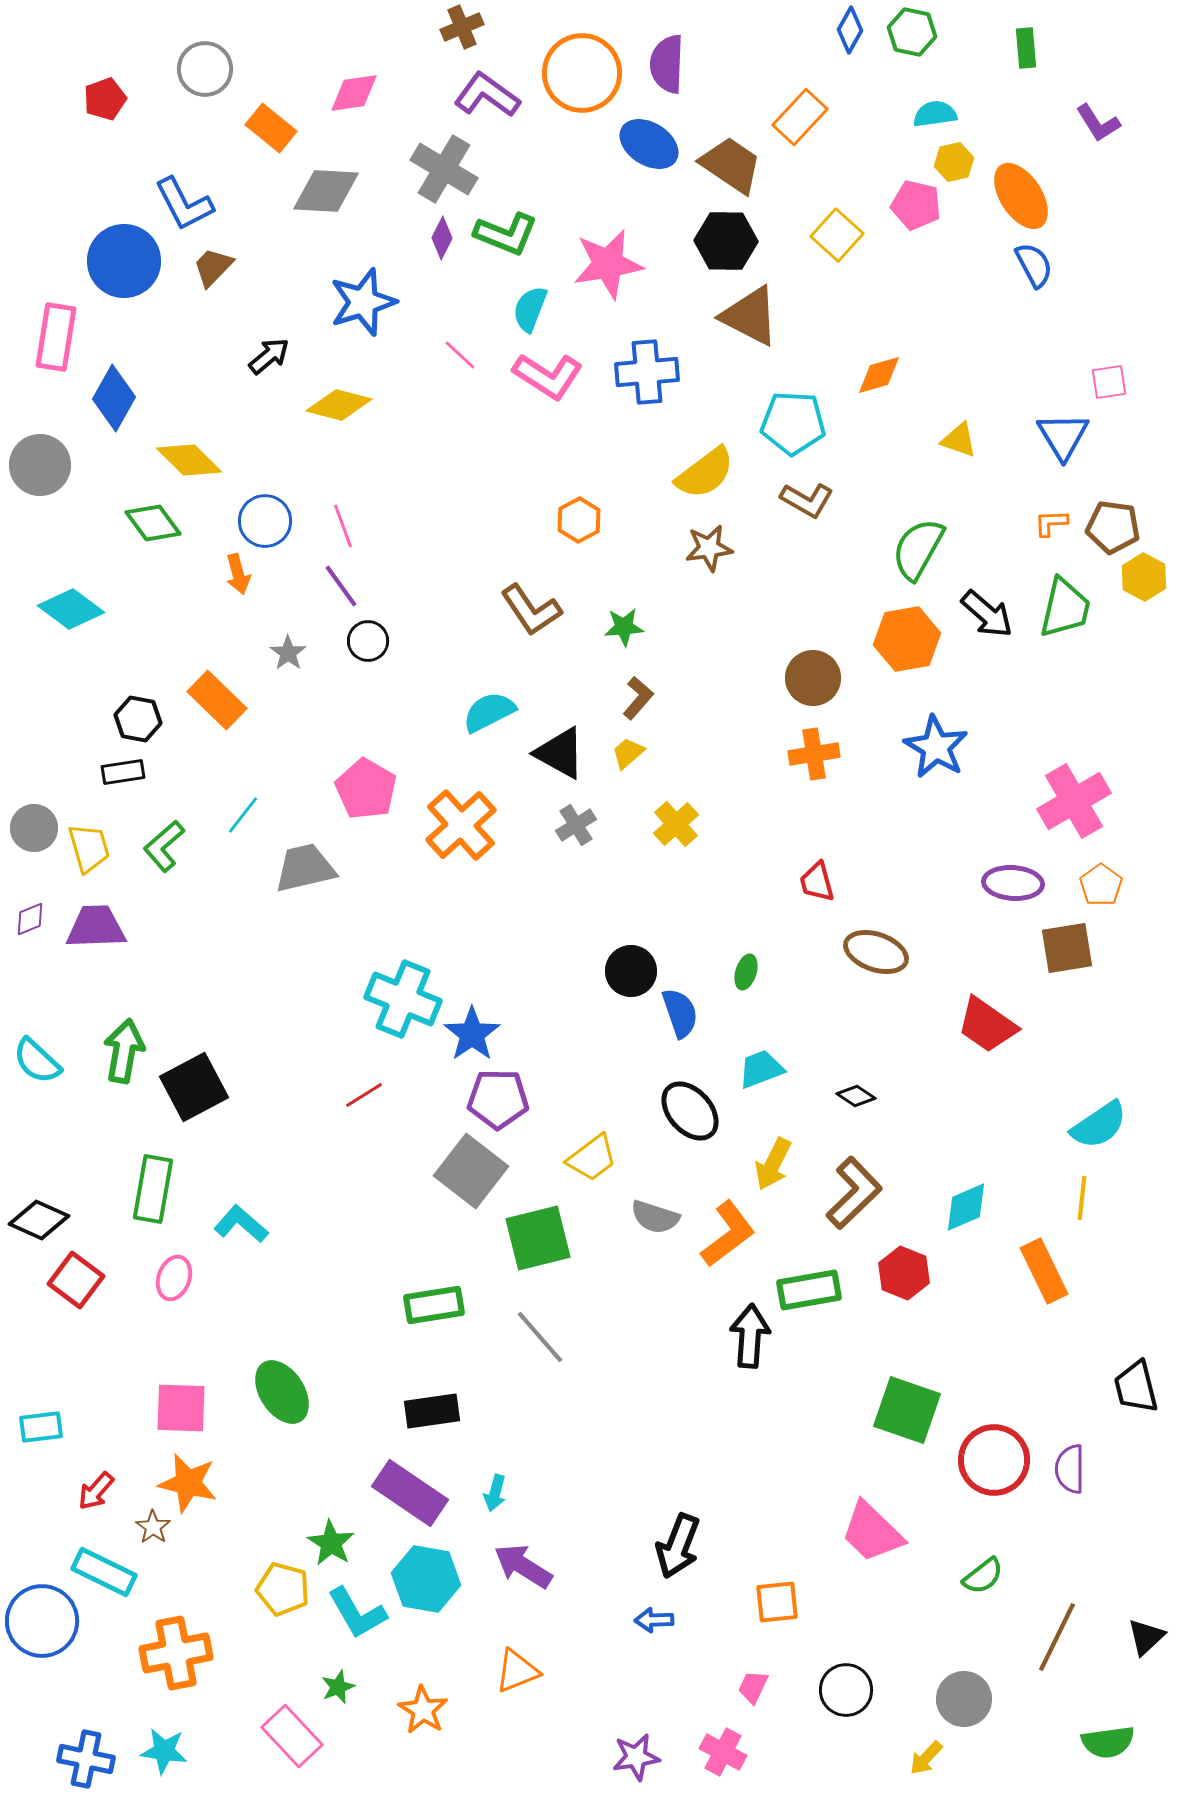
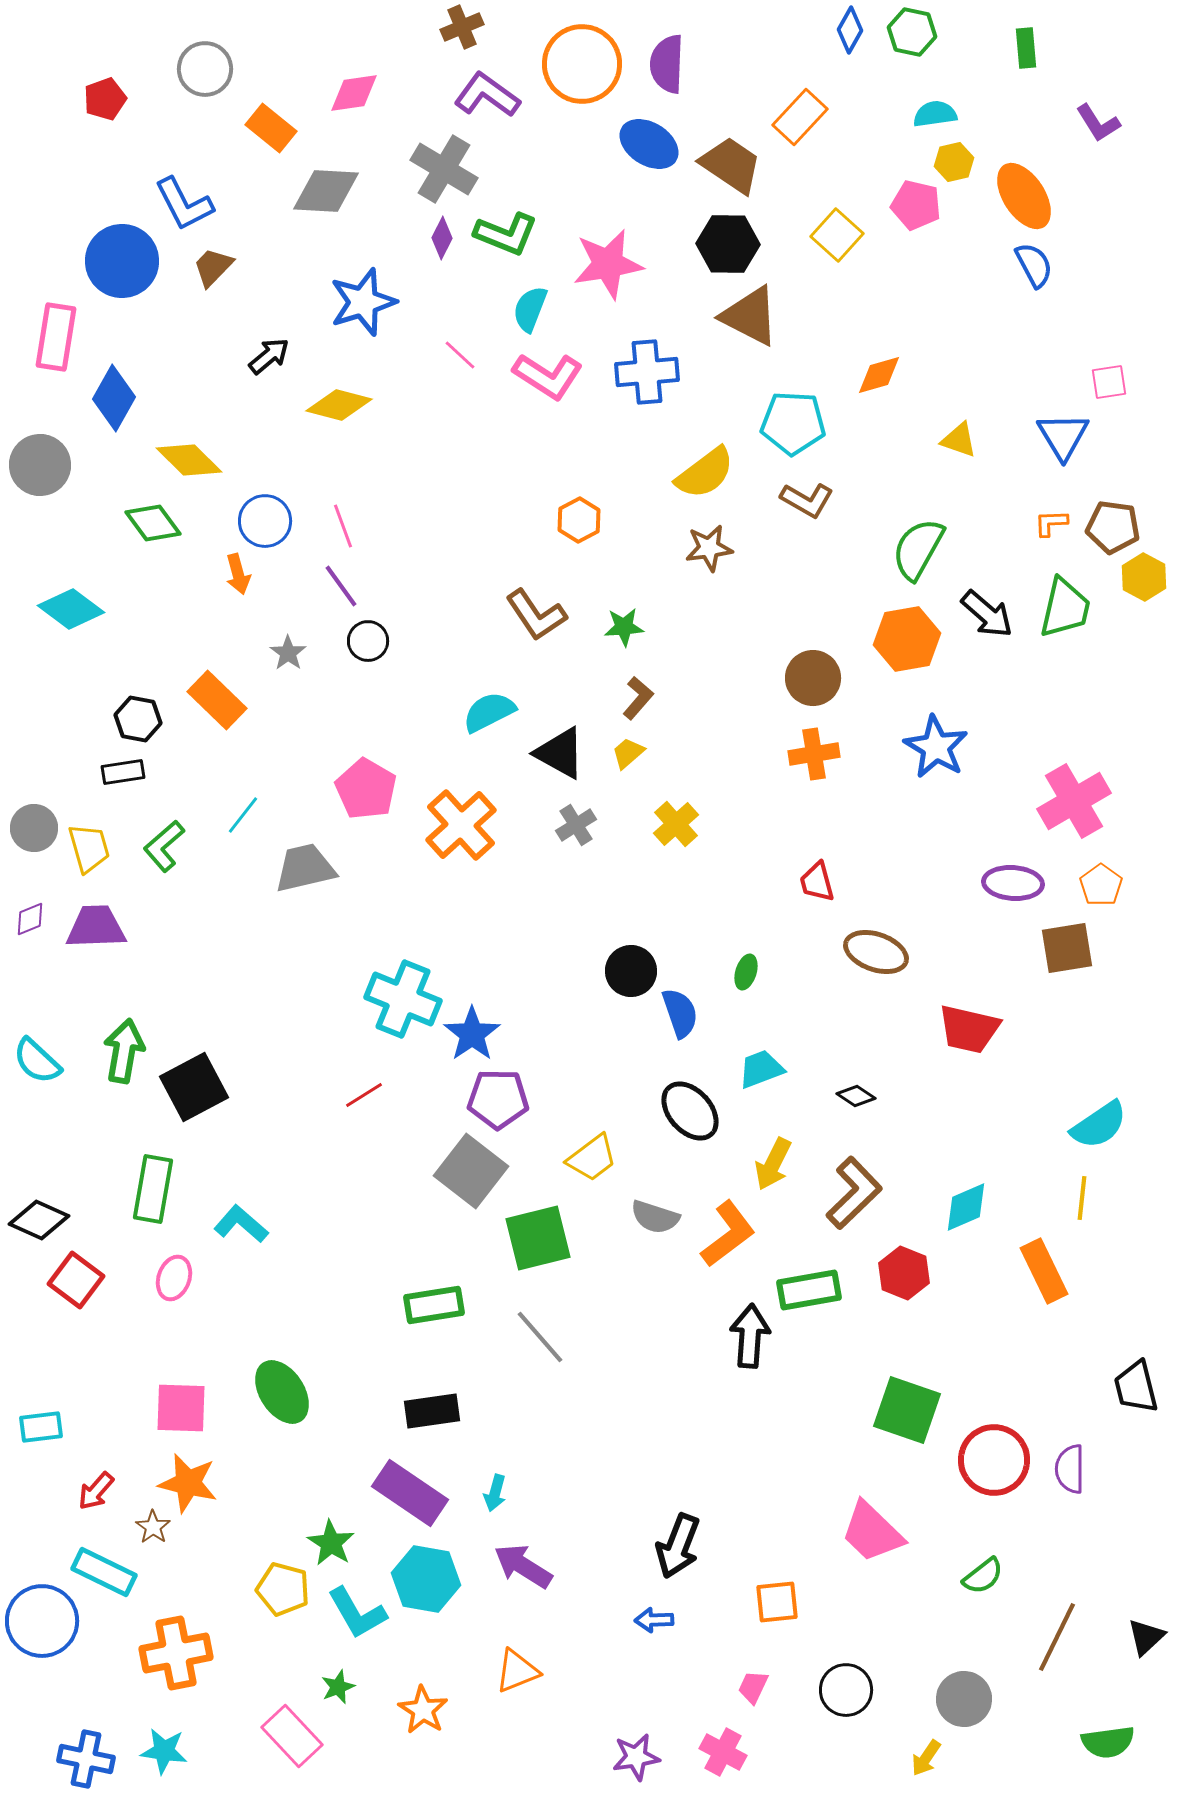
orange circle at (582, 73): moved 9 px up
orange ellipse at (1021, 196): moved 3 px right
black hexagon at (726, 241): moved 2 px right, 3 px down
blue circle at (124, 261): moved 2 px left
brown L-shape at (531, 610): moved 5 px right, 5 px down
red trapezoid at (987, 1025): moved 18 px left, 4 px down; rotated 22 degrees counterclockwise
yellow arrow at (926, 1758): rotated 9 degrees counterclockwise
